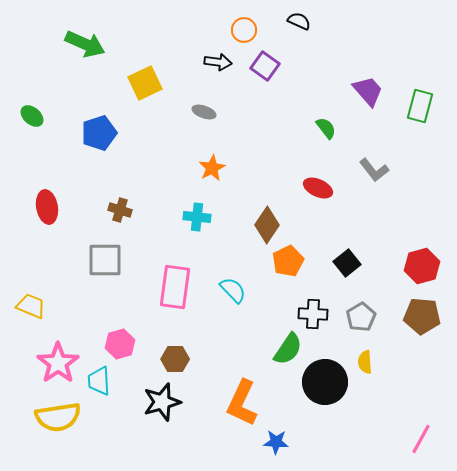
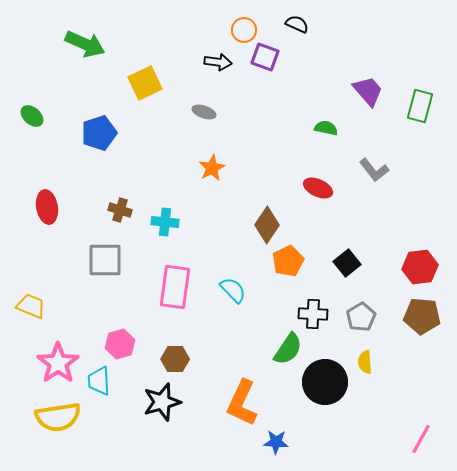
black semicircle at (299, 21): moved 2 px left, 3 px down
purple square at (265, 66): moved 9 px up; rotated 16 degrees counterclockwise
green semicircle at (326, 128): rotated 40 degrees counterclockwise
cyan cross at (197, 217): moved 32 px left, 5 px down
red hexagon at (422, 266): moved 2 px left, 1 px down; rotated 8 degrees clockwise
